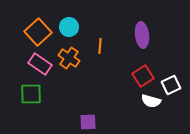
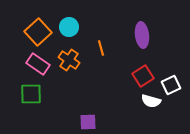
orange line: moved 1 px right, 2 px down; rotated 21 degrees counterclockwise
orange cross: moved 2 px down
pink rectangle: moved 2 px left
